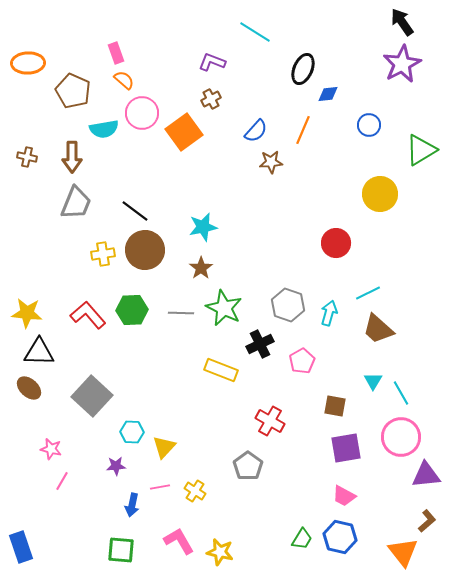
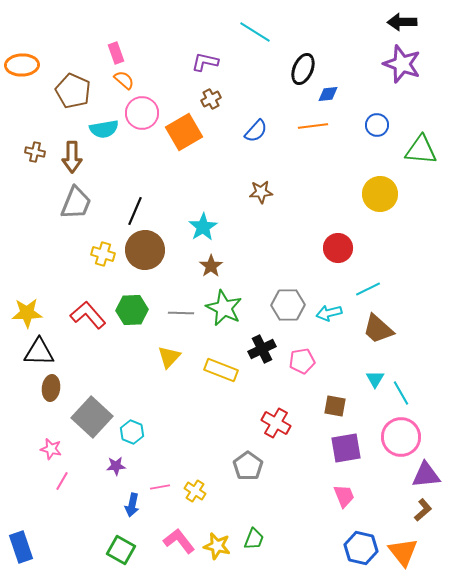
black arrow at (402, 22): rotated 56 degrees counterclockwise
purple L-shape at (212, 62): moved 7 px left; rotated 8 degrees counterclockwise
orange ellipse at (28, 63): moved 6 px left, 2 px down
purple star at (402, 64): rotated 24 degrees counterclockwise
blue circle at (369, 125): moved 8 px right
orange line at (303, 130): moved 10 px right, 4 px up; rotated 60 degrees clockwise
orange square at (184, 132): rotated 6 degrees clockwise
green triangle at (421, 150): rotated 36 degrees clockwise
brown cross at (27, 157): moved 8 px right, 5 px up
brown star at (271, 162): moved 10 px left, 30 px down
black line at (135, 211): rotated 76 degrees clockwise
cyan star at (203, 227): rotated 20 degrees counterclockwise
red circle at (336, 243): moved 2 px right, 5 px down
yellow cross at (103, 254): rotated 25 degrees clockwise
brown star at (201, 268): moved 10 px right, 2 px up
cyan line at (368, 293): moved 4 px up
gray hexagon at (288, 305): rotated 20 degrees counterclockwise
yellow star at (27, 313): rotated 8 degrees counterclockwise
cyan arrow at (329, 313): rotated 120 degrees counterclockwise
black cross at (260, 344): moved 2 px right, 5 px down
pink pentagon at (302, 361): rotated 20 degrees clockwise
cyan triangle at (373, 381): moved 2 px right, 2 px up
brown ellipse at (29, 388): moved 22 px right; rotated 55 degrees clockwise
gray square at (92, 396): moved 21 px down
red cross at (270, 421): moved 6 px right, 2 px down
cyan hexagon at (132, 432): rotated 20 degrees clockwise
yellow triangle at (164, 447): moved 5 px right, 90 px up
pink trapezoid at (344, 496): rotated 140 degrees counterclockwise
brown L-shape at (427, 521): moved 4 px left, 11 px up
blue hexagon at (340, 537): moved 21 px right, 11 px down
green trapezoid at (302, 539): moved 48 px left; rotated 10 degrees counterclockwise
pink L-shape at (179, 541): rotated 8 degrees counterclockwise
green square at (121, 550): rotated 24 degrees clockwise
yellow star at (220, 552): moved 3 px left, 6 px up
